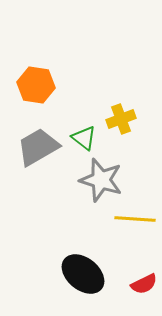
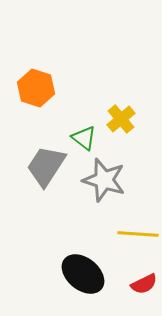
orange hexagon: moved 3 px down; rotated 9 degrees clockwise
yellow cross: rotated 20 degrees counterclockwise
gray trapezoid: moved 8 px right, 19 px down; rotated 27 degrees counterclockwise
gray star: moved 3 px right
yellow line: moved 3 px right, 15 px down
